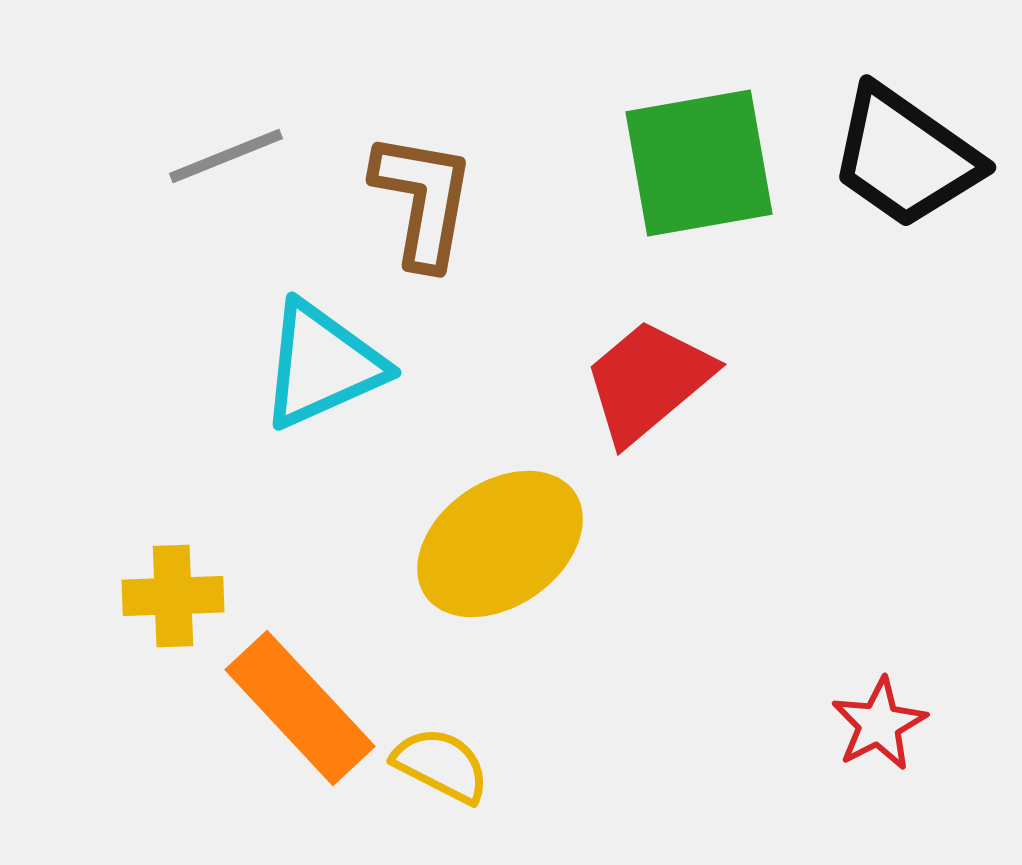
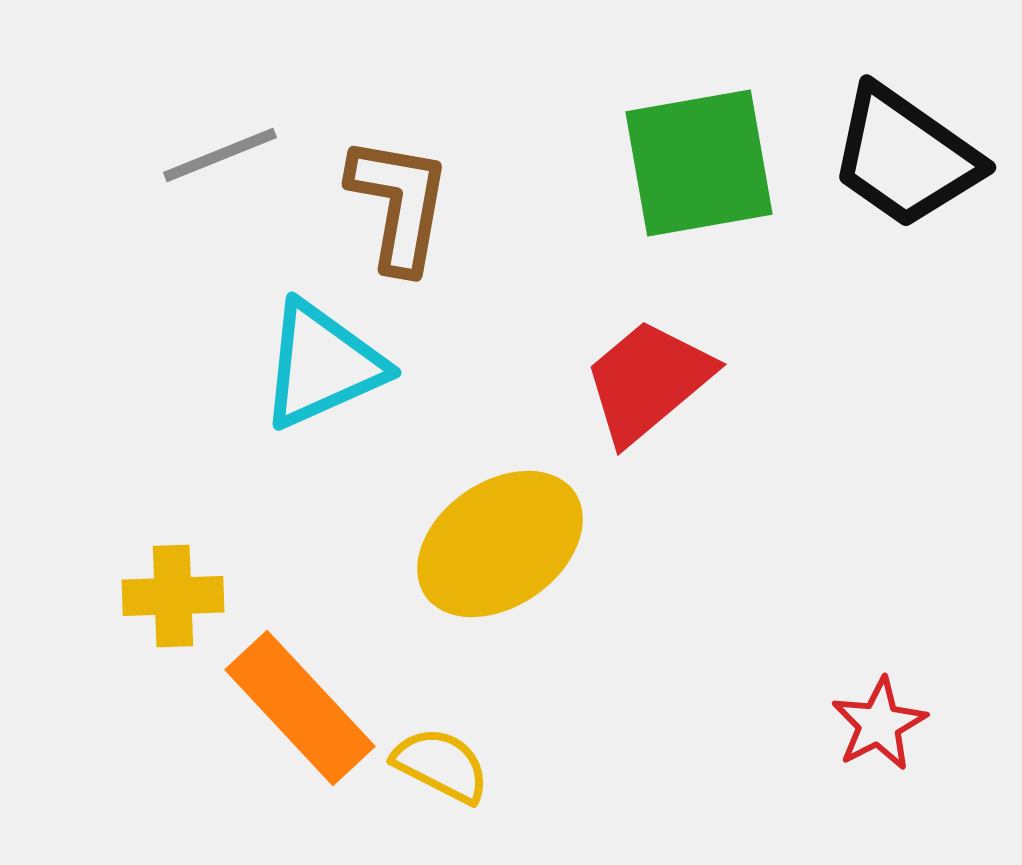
gray line: moved 6 px left, 1 px up
brown L-shape: moved 24 px left, 4 px down
